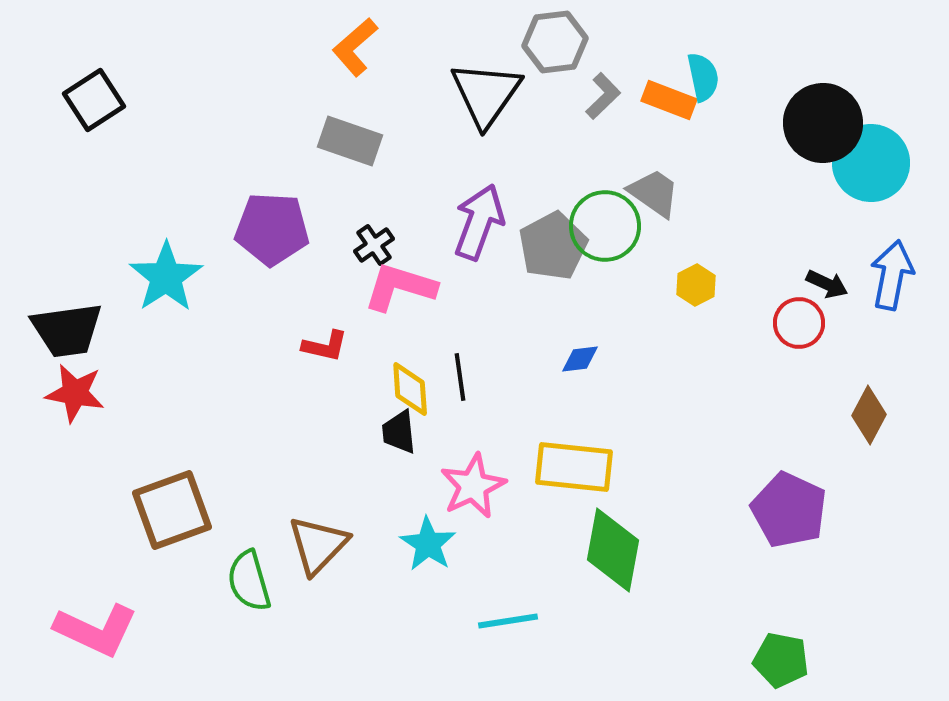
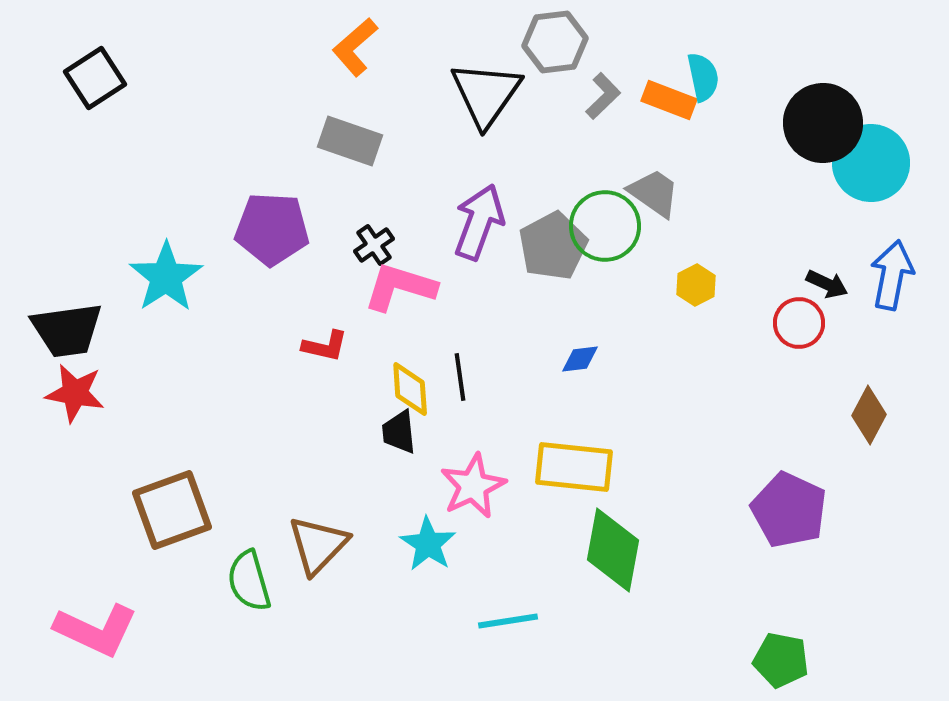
black square at (94, 100): moved 1 px right, 22 px up
